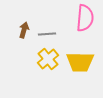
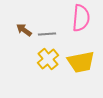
pink semicircle: moved 4 px left
brown arrow: rotated 70 degrees counterclockwise
yellow trapezoid: moved 1 px right; rotated 12 degrees counterclockwise
